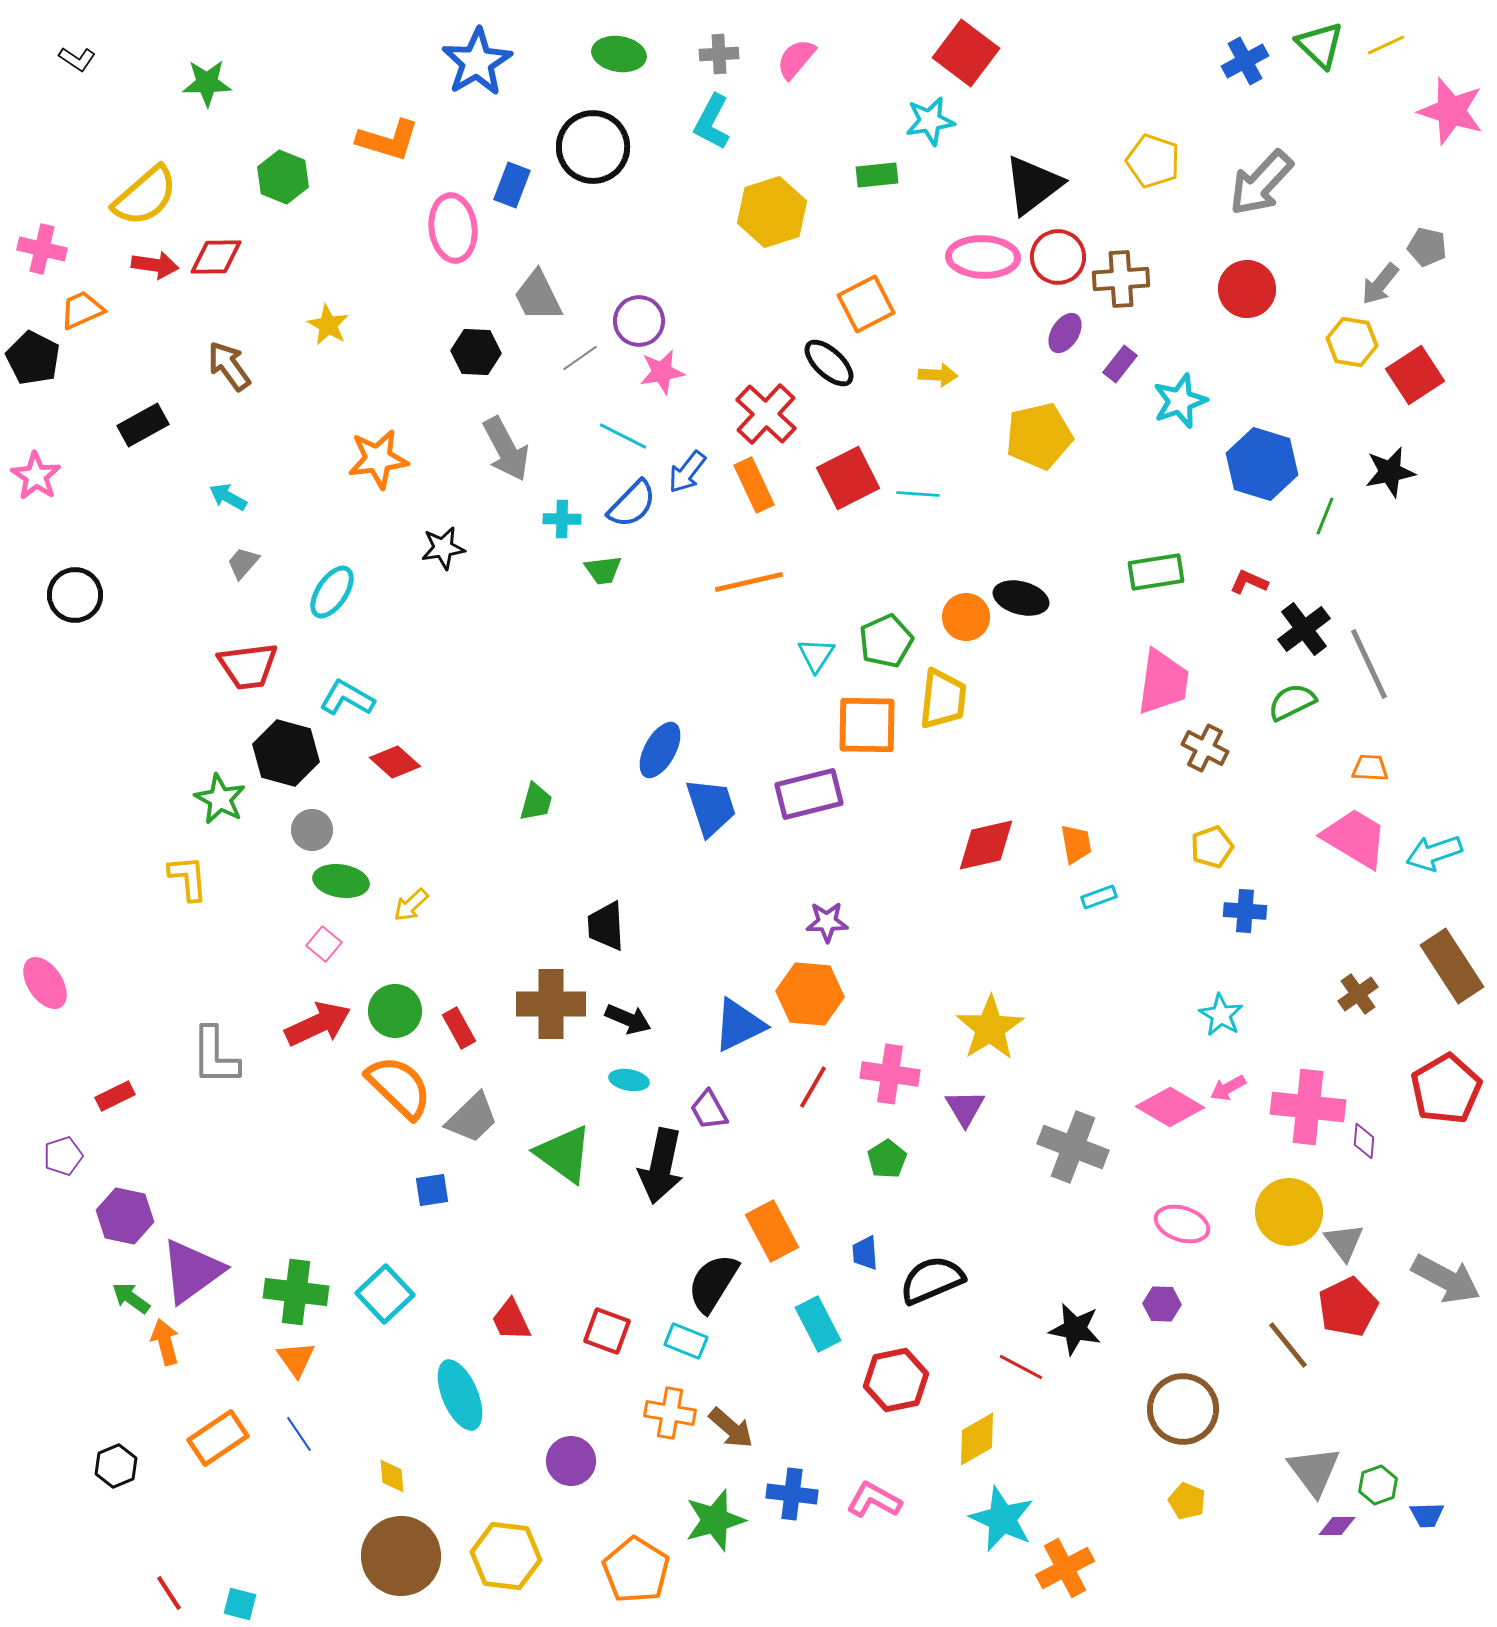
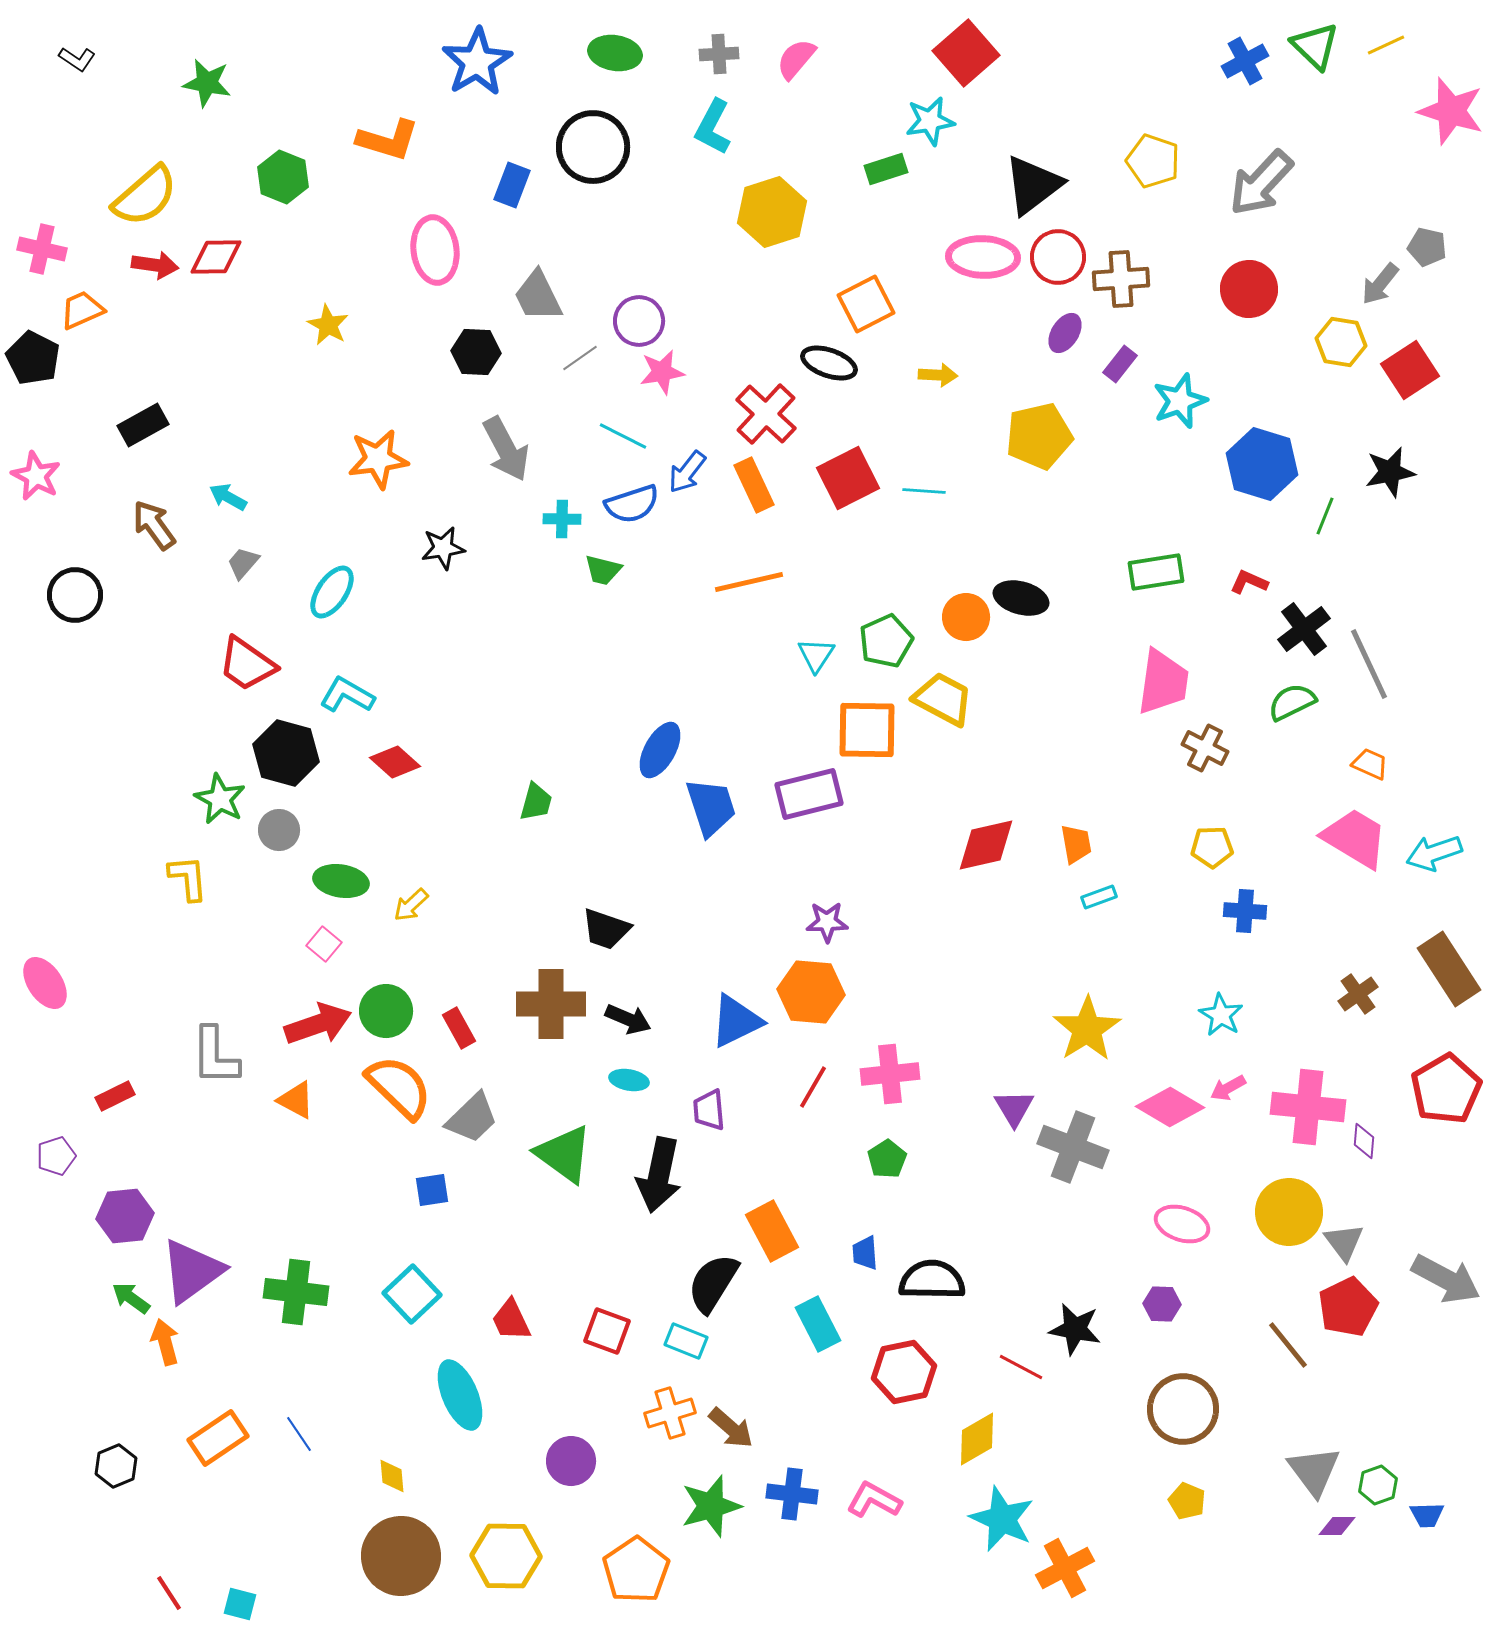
green triangle at (1320, 45): moved 5 px left, 1 px down
red square at (966, 53): rotated 12 degrees clockwise
green ellipse at (619, 54): moved 4 px left, 1 px up
green star at (207, 83): rotated 12 degrees clockwise
cyan L-shape at (712, 122): moved 1 px right, 5 px down
green rectangle at (877, 175): moved 9 px right, 6 px up; rotated 12 degrees counterclockwise
pink ellipse at (453, 228): moved 18 px left, 22 px down
red circle at (1247, 289): moved 2 px right
yellow hexagon at (1352, 342): moved 11 px left
black ellipse at (829, 363): rotated 24 degrees counterclockwise
brown arrow at (229, 366): moved 75 px left, 159 px down
red square at (1415, 375): moved 5 px left, 5 px up
pink star at (36, 476): rotated 6 degrees counterclockwise
cyan line at (918, 494): moved 6 px right, 3 px up
blue semicircle at (632, 504): rotated 28 degrees clockwise
green trapezoid at (603, 570): rotated 21 degrees clockwise
red trapezoid at (248, 666): moved 1 px left, 2 px up; rotated 42 degrees clockwise
cyan L-shape at (347, 698): moved 3 px up
yellow trapezoid at (943, 699): rotated 68 degrees counterclockwise
orange square at (867, 725): moved 5 px down
orange trapezoid at (1370, 768): moved 4 px up; rotated 21 degrees clockwise
gray circle at (312, 830): moved 33 px left
yellow pentagon at (1212, 847): rotated 18 degrees clockwise
black trapezoid at (606, 926): moved 3 px down; rotated 68 degrees counterclockwise
brown rectangle at (1452, 966): moved 3 px left, 3 px down
orange hexagon at (810, 994): moved 1 px right, 2 px up
green circle at (395, 1011): moved 9 px left
red arrow at (318, 1024): rotated 6 degrees clockwise
blue triangle at (739, 1025): moved 3 px left, 4 px up
yellow star at (990, 1028): moved 97 px right, 1 px down
pink cross at (890, 1074): rotated 14 degrees counterclockwise
purple triangle at (965, 1108): moved 49 px right
purple trapezoid at (709, 1110): rotated 24 degrees clockwise
purple pentagon at (63, 1156): moved 7 px left
black arrow at (661, 1166): moved 2 px left, 9 px down
purple hexagon at (125, 1216): rotated 18 degrees counterclockwise
black semicircle at (932, 1280): rotated 24 degrees clockwise
cyan square at (385, 1294): moved 27 px right
orange triangle at (296, 1359): moved 259 px up; rotated 27 degrees counterclockwise
red hexagon at (896, 1380): moved 8 px right, 8 px up
orange cross at (670, 1413): rotated 27 degrees counterclockwise
green star at (715, 1520): moved 4 px left, 14 px up
yellow hexagon at (506, 1556): rotated 6 degrees counterclockwise
orange pentagon at (636, 1570): rotated 6 degrees clockwise
